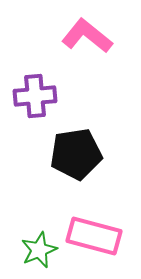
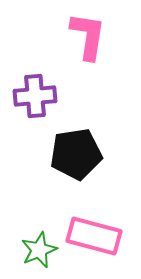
pink L-shape: moved 1 px right; rotated 60 degrees clockwise
